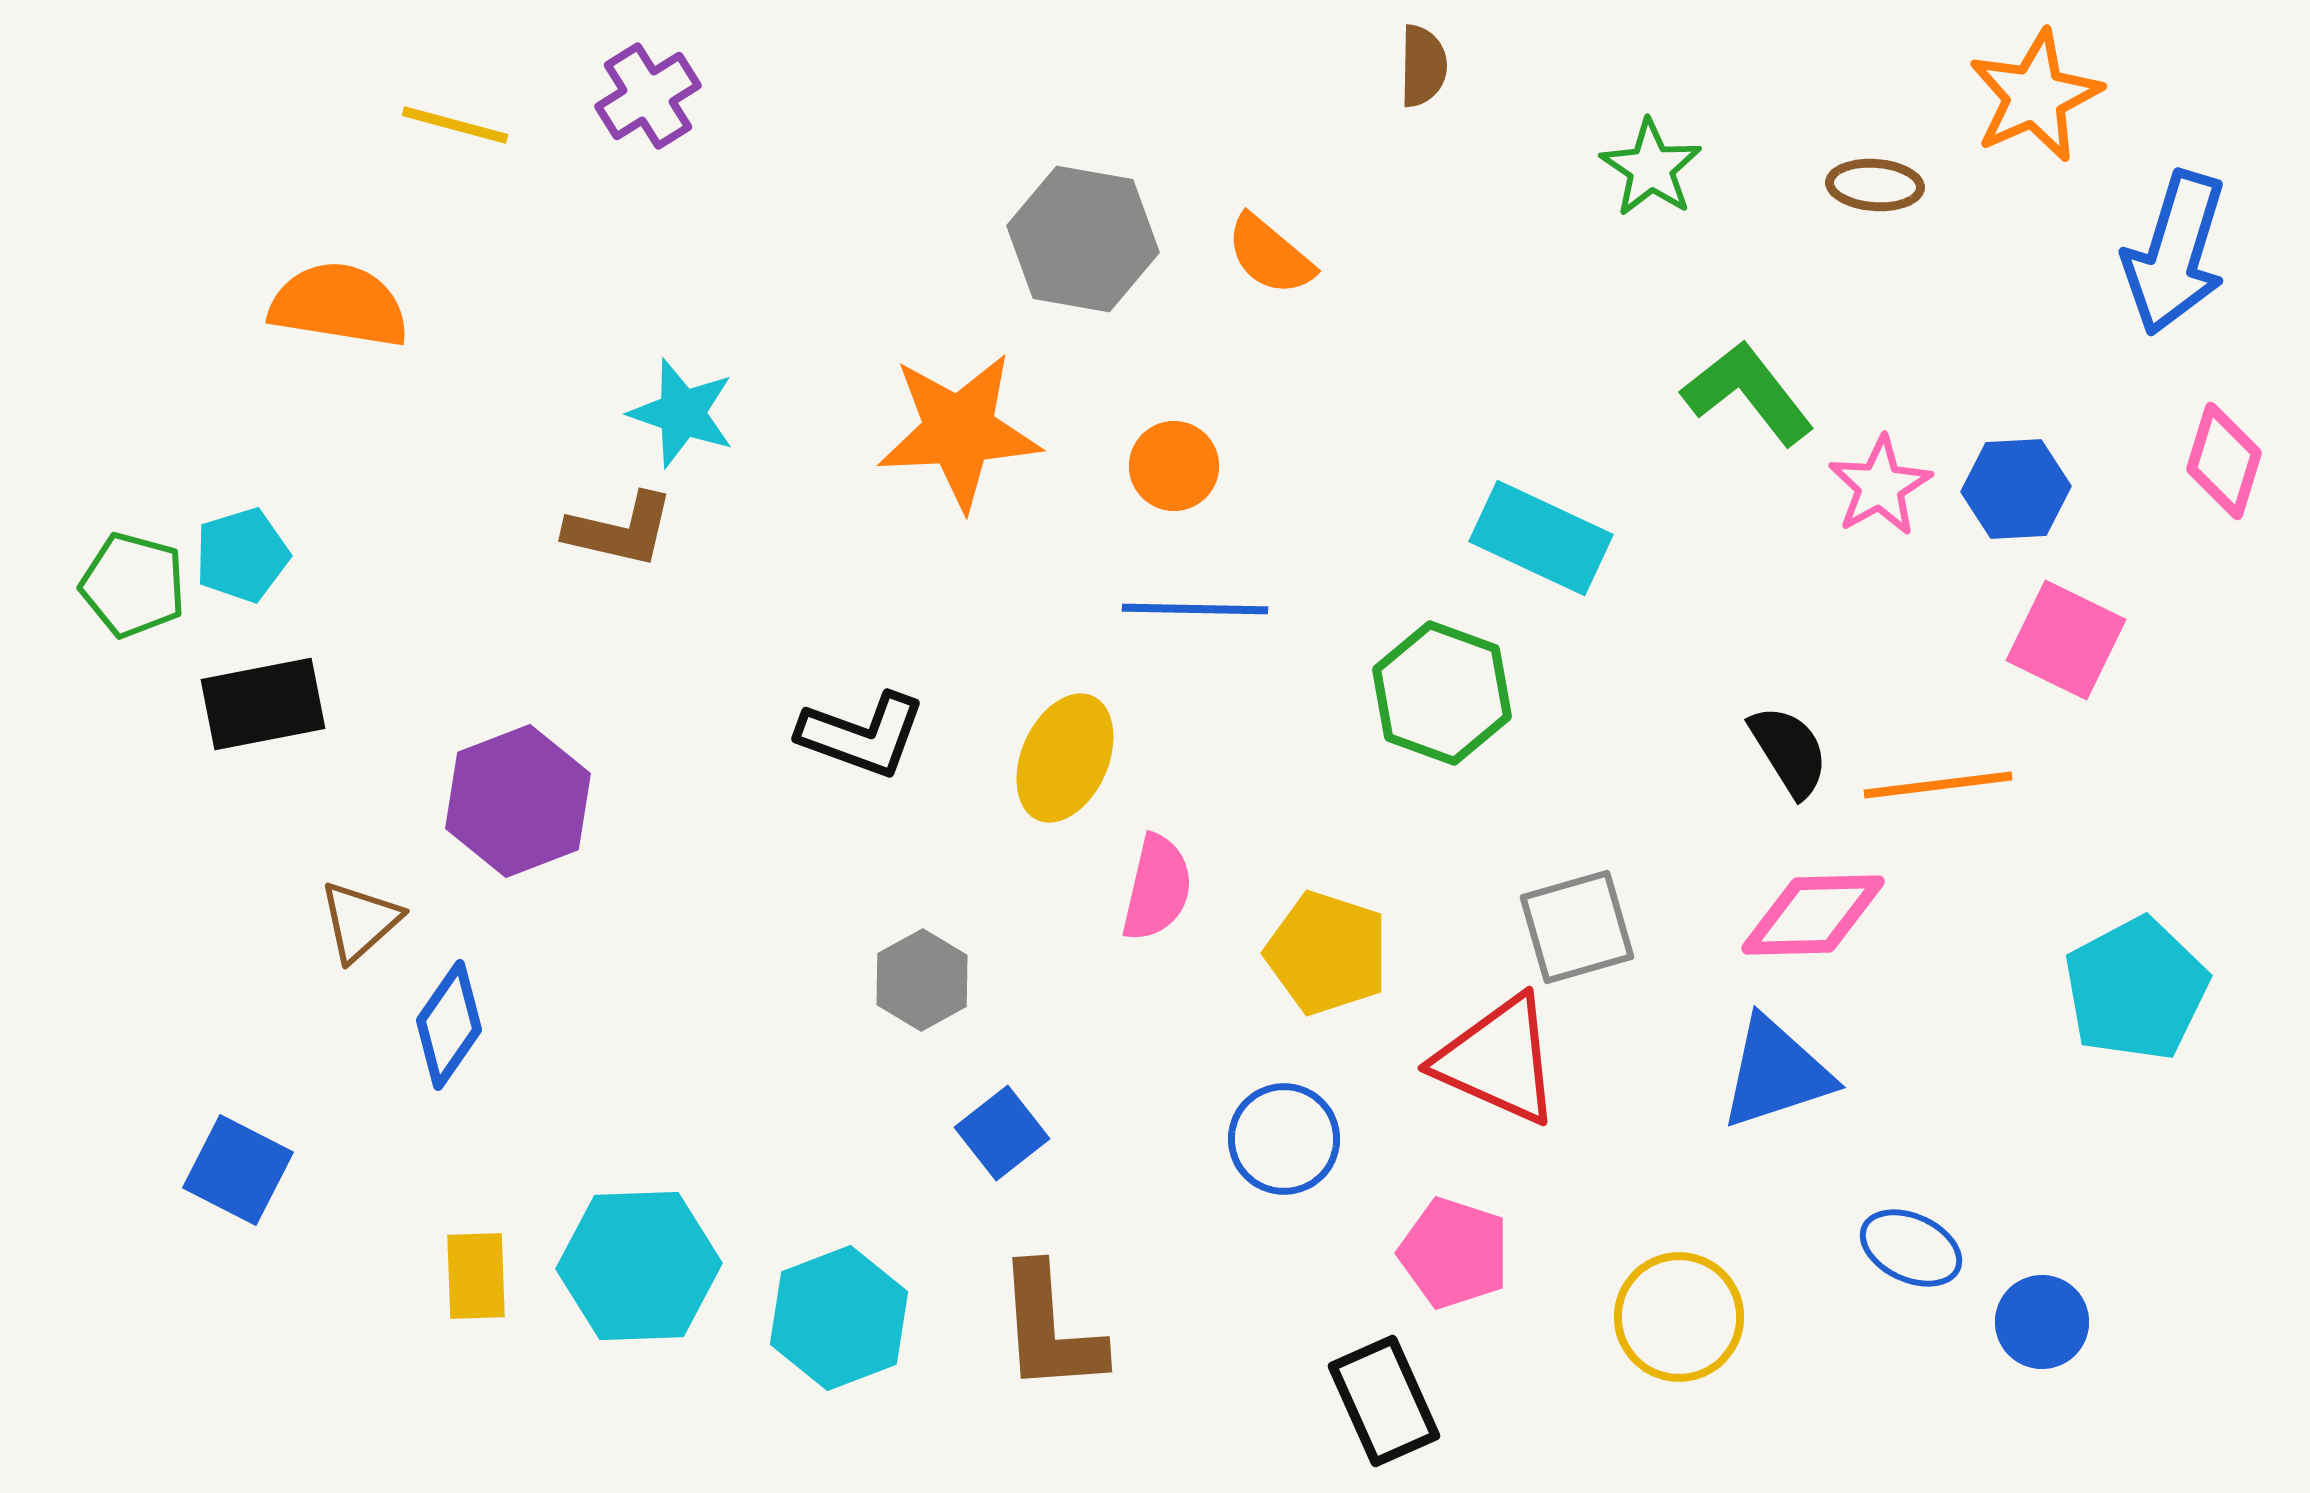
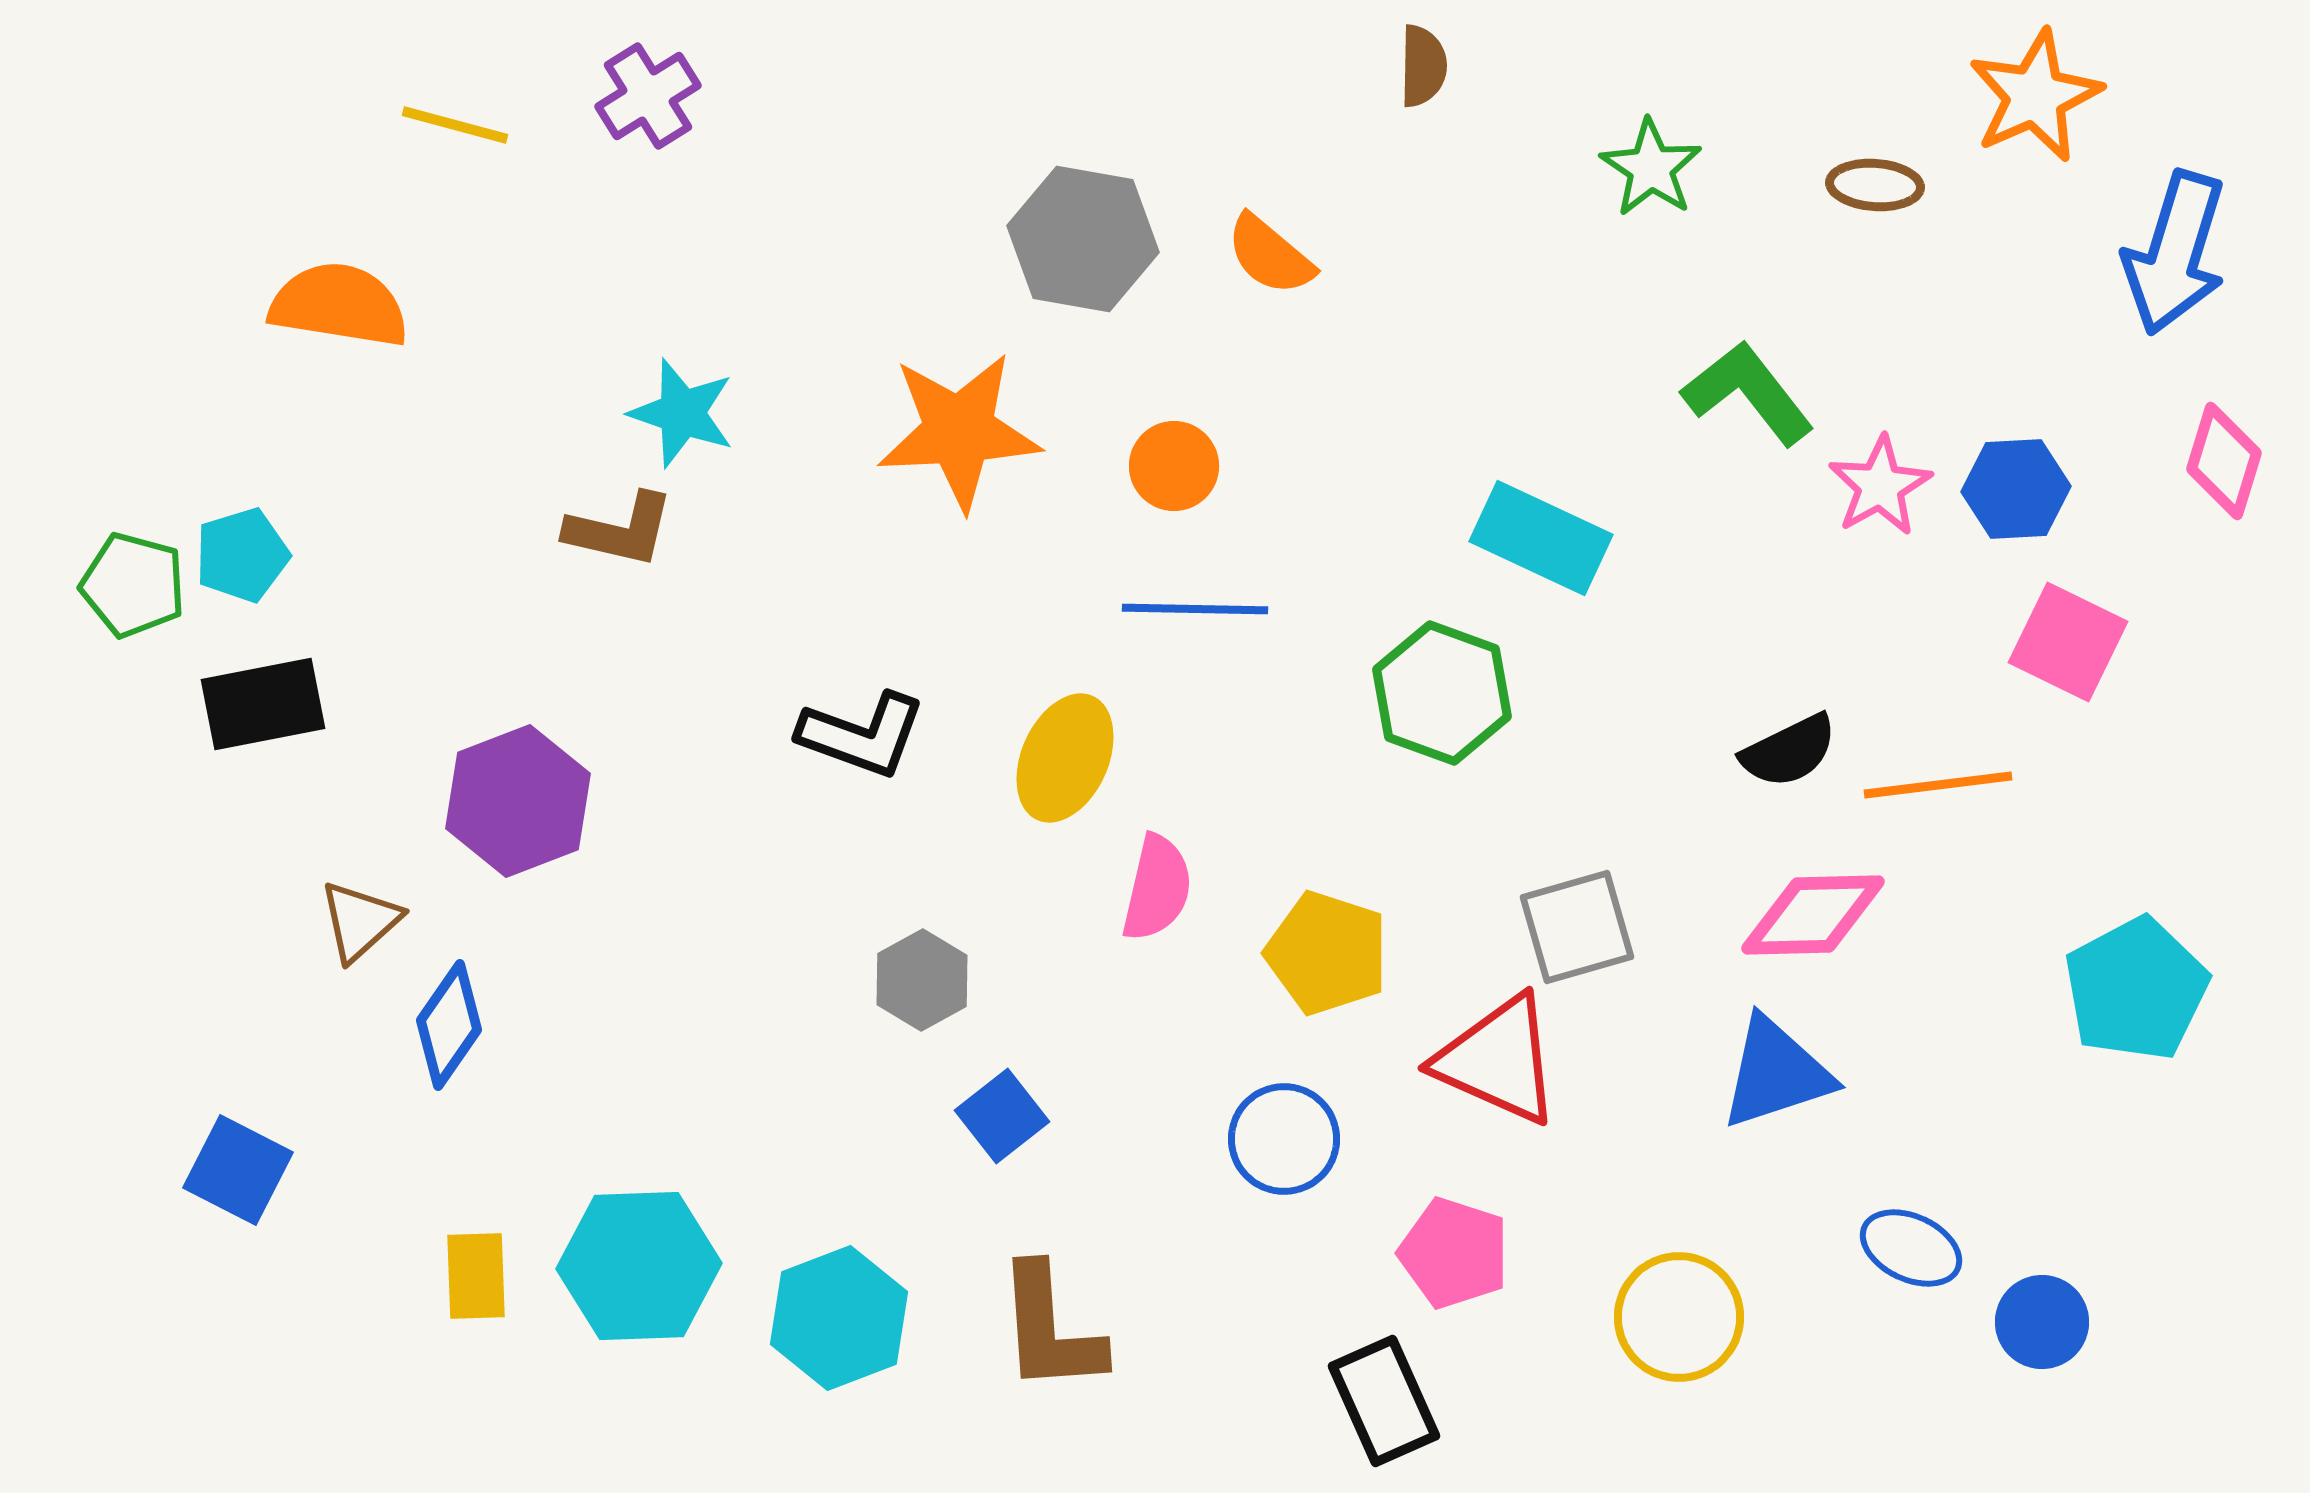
pink square at (2066, 640): moved 2 px right, 2 px down
black semicircle at (1789, 751): rotated 96 degrees clockwise
blue square at (1002, 1133): moved 17 px up
